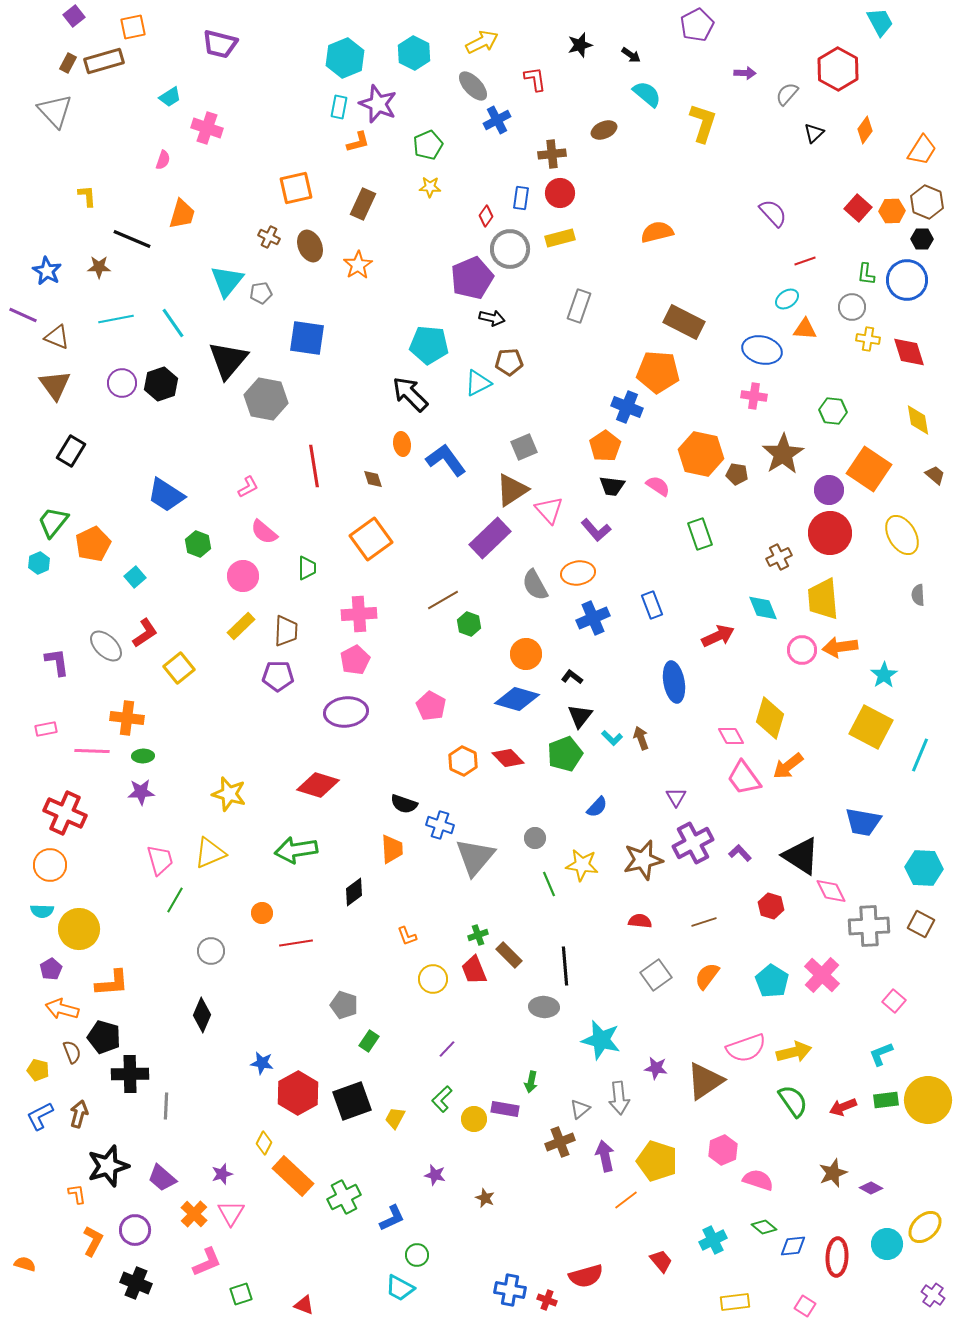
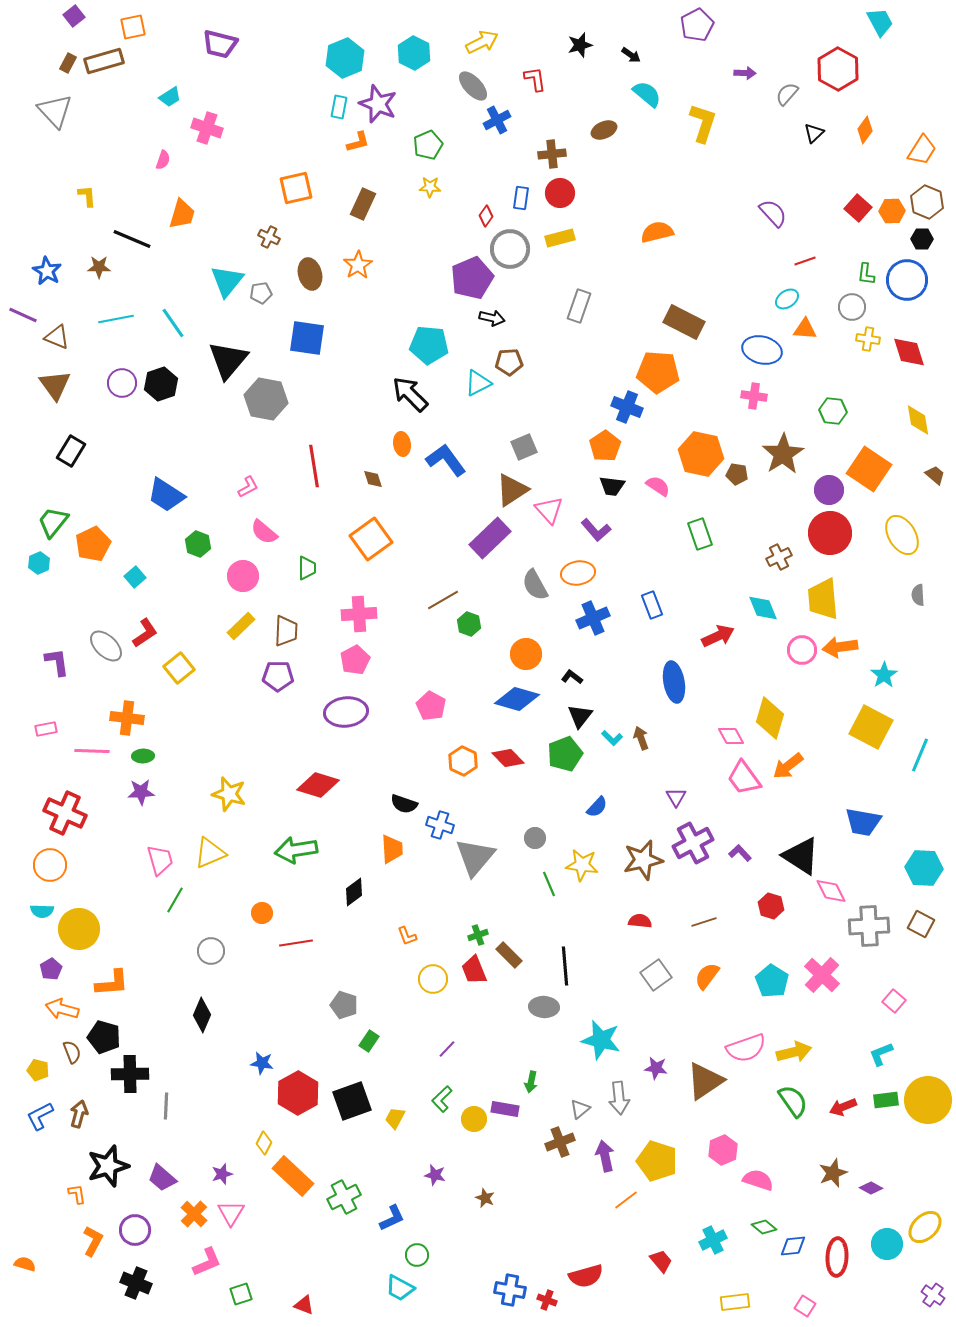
brown ellipse at (310, 246): moved 28 px down; rotated 8 degrees clockwise
